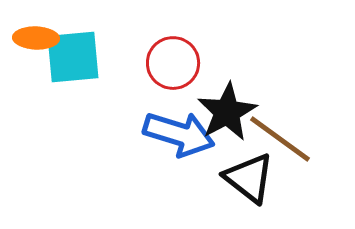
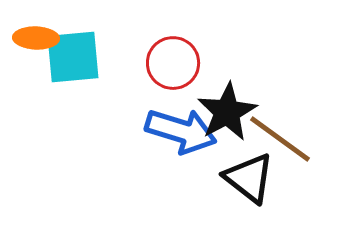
blue arrow: moved 2 px right, 3 px up
